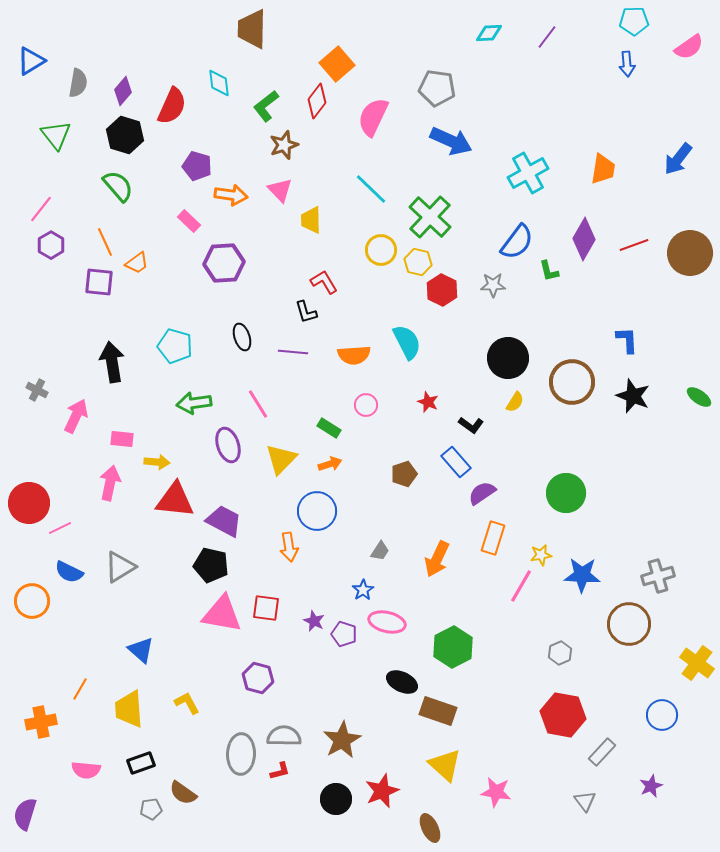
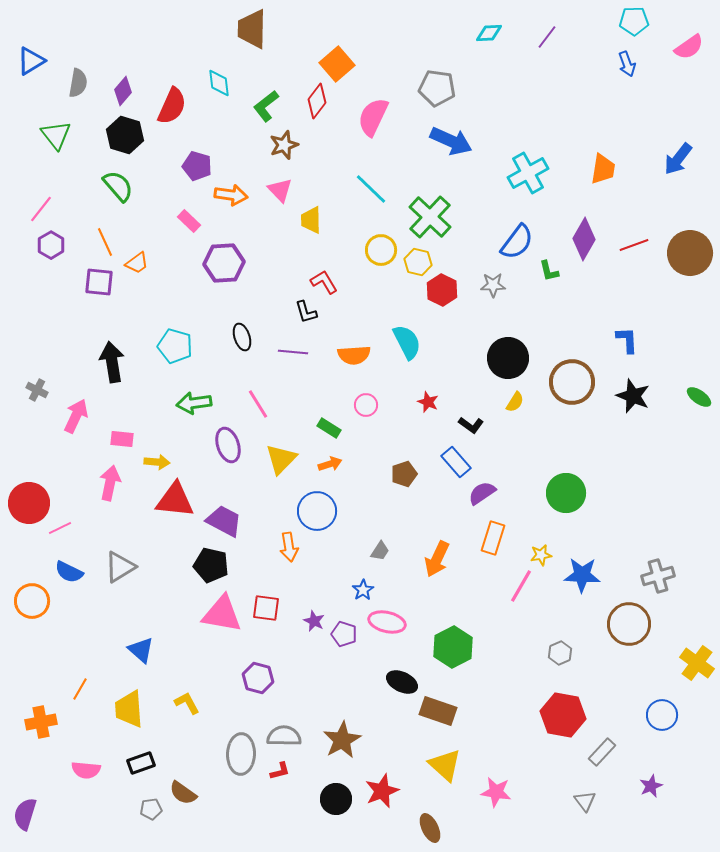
blue arrow at (627, 64): rotated 15 degrees counterclockwise
